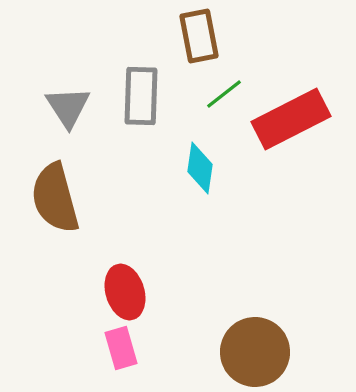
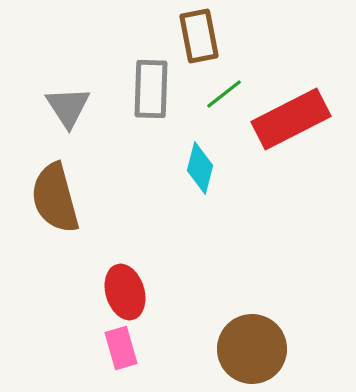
gray rectangle: moved 10 px right, 7 px up
cyan diamond: rotated 6 degrees clockwise
brown circle: moved 3 px left, 3 px up
